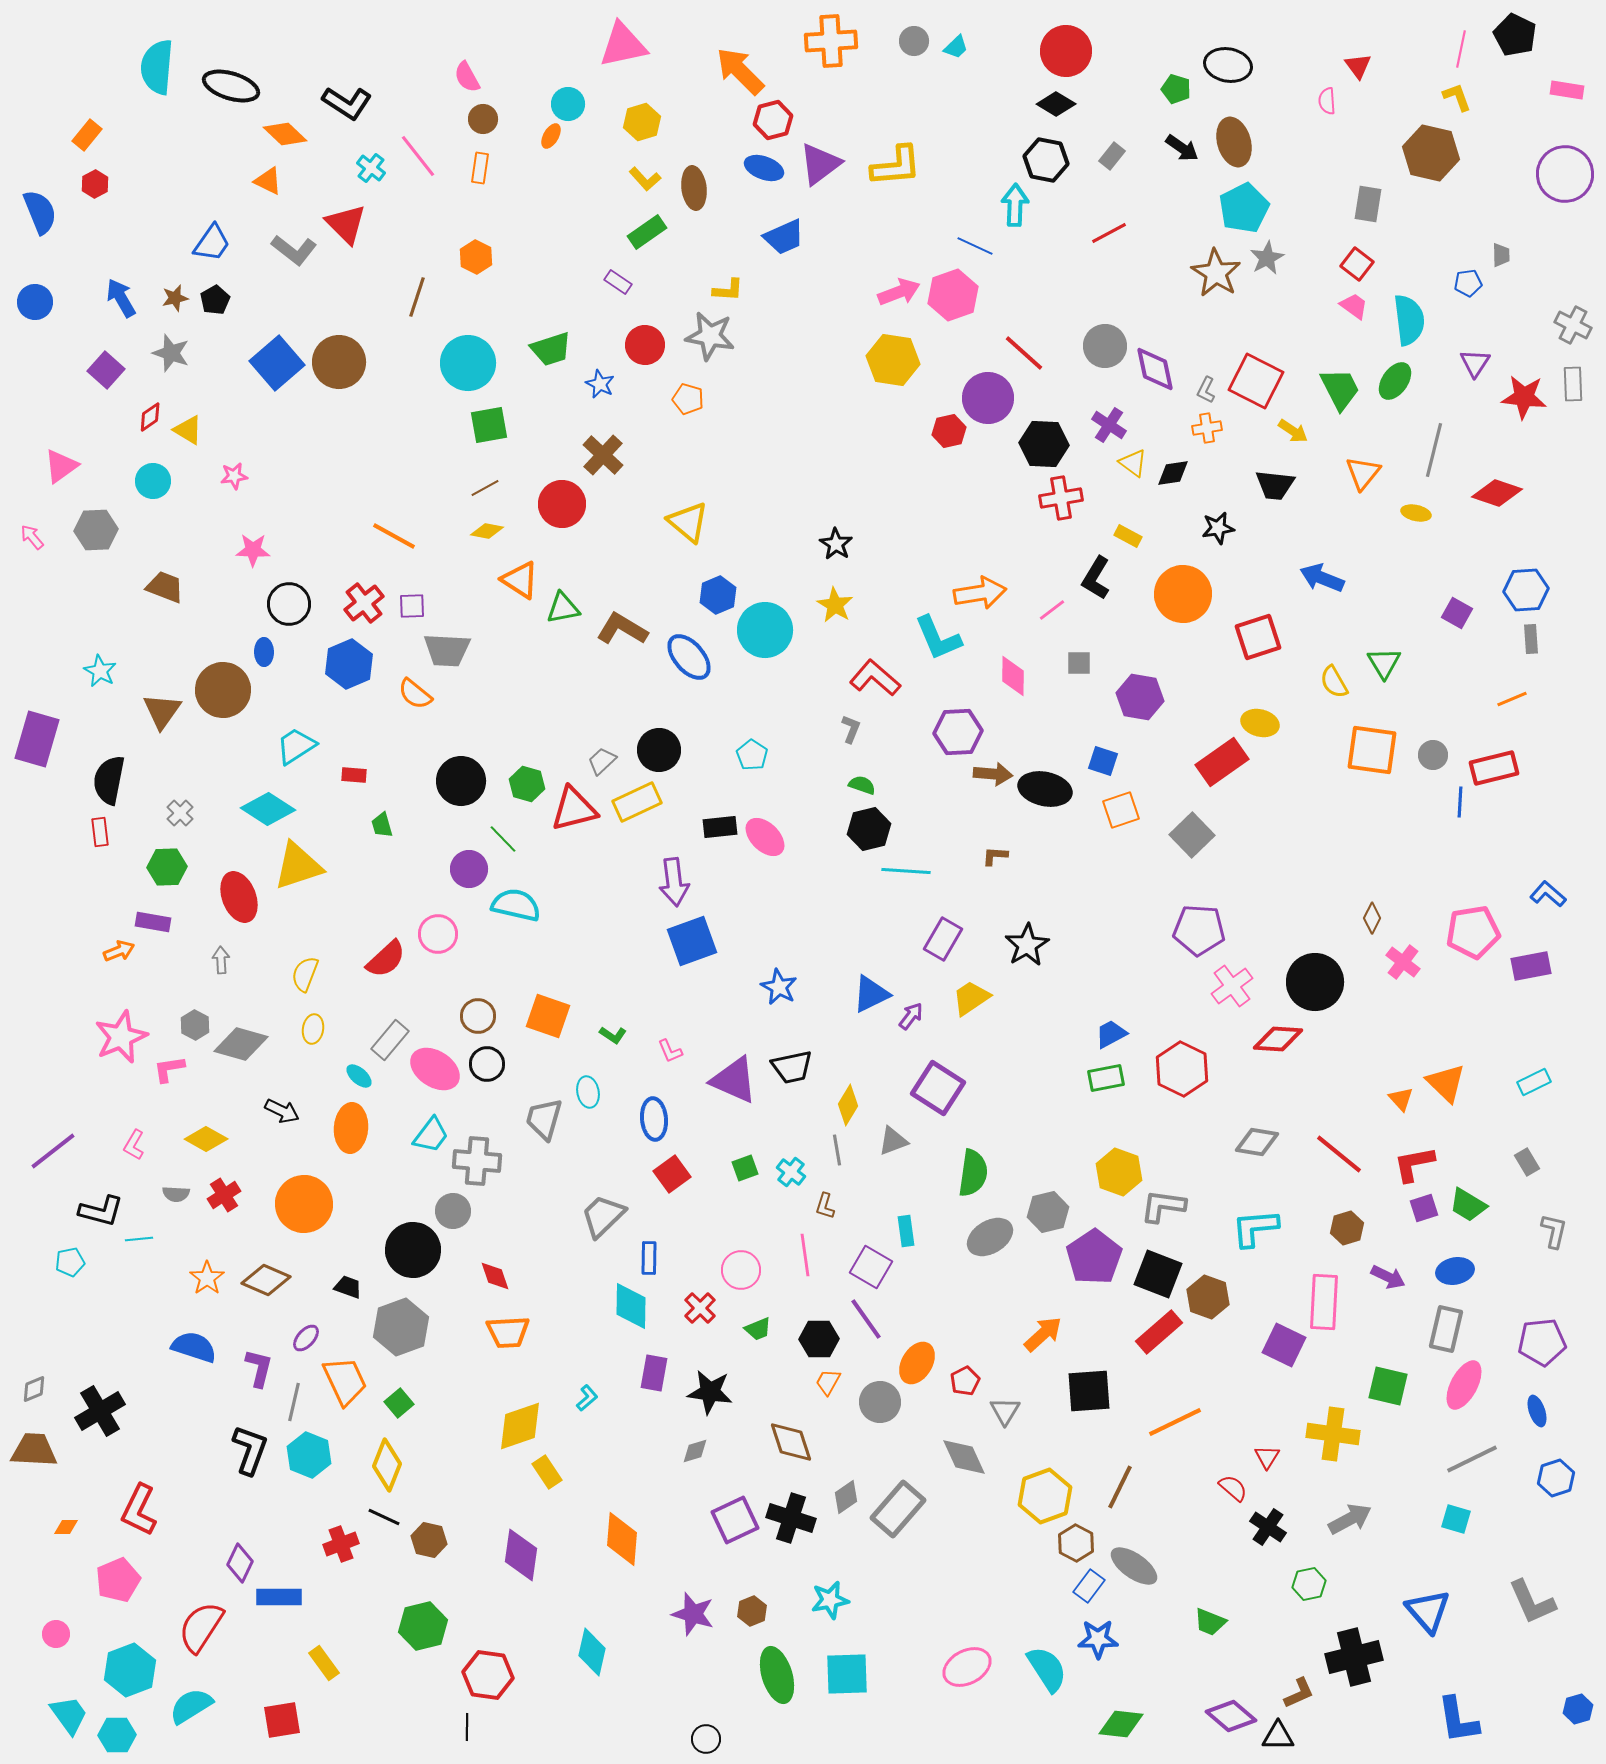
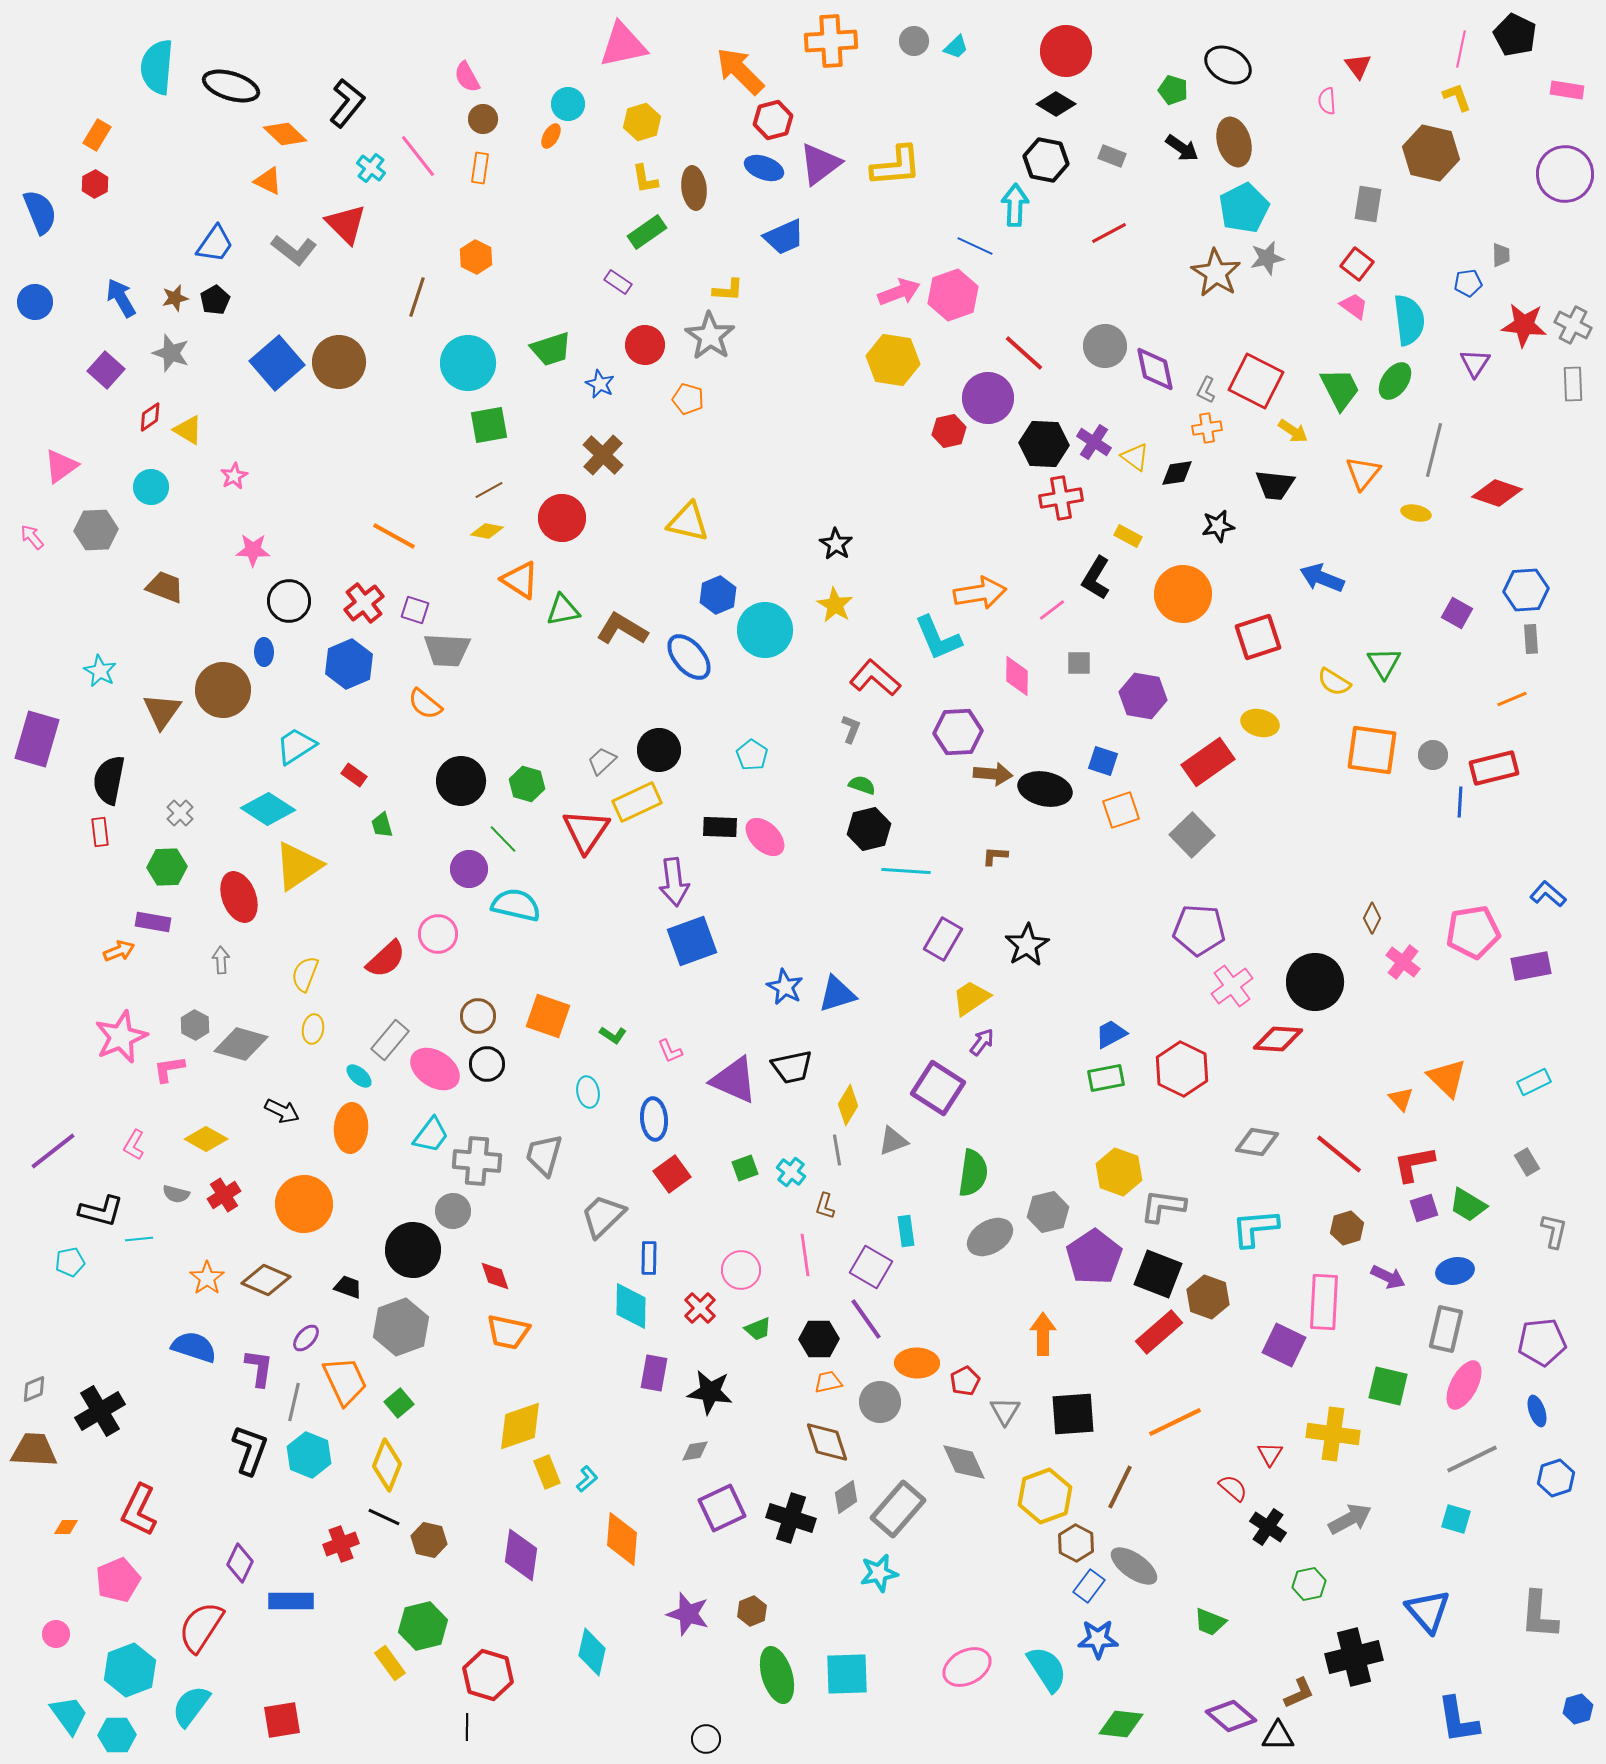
black ellipse at (1228, 65): rotated 18 degrees clockwise
green pentagon at (1176, 89): moved 3 px left, 1 px down
black L-shape at (347, 103): rotated 84 degrees counterclockwise
orange rectangle at (87, 135): moved 10 px right; rotated 8 degrees counterclockwise
gray rectangle at (1112, 156): rotated 72 degrees clockwise
yellow L-shape at (645, 179): rotated 32 degrees clockwise
blue trapezoid at (212, 243): moved 3 px right, 1 px down
gray star at (1267, 258): rotated 16 degrees clockwise
gray star at (710, 336): rotated 24 degrees clockwise
red star at (1524, 397): moved 72 px up
purple cross at (1109, 425): moved 15 px left, 17 px down
yellow triangle at (1133, 463): moved 2 px right, 6 px up
black diamond at (1173, 473): moved 4 px right
pink star at (234, 476): rotated 20 degrees counterclockwise
cyan circle at (153, 481): moved 2 px left, 6 px down
brown line at (485, 488): moved 4 px right, 2 px down
red circle at (562, 504): moved 14 px down
yellow triangle at (688, 522): rotated 27 degrees counterclockwise
black star at (1218, 528): moved 2 px up
black circle at (289, 604): moved 3 px up
purple square at (412, 606): moved 3 px right, 4 px down; rotated 20 degrees clockwise
green triangle at (563, 608): moved 2 px down
pink diamond at (1013, 676): moved 4 px right
yellow semicircle at (1334, 682): rotated 28 degrees counterclockwise
orange semicircle at (415, 694): moved 10 px right, 10 px down
purple hexagon at (1140, 697): moved 3 px right, 1 px up
red rectangle at (1222, 762): moved 14 px left
red rectangle at (354, 775): rotated 30 degrees clockwise
red triangle at (574, 809): moved 12 px right, 22 px down; rotated 42 degrees counterclockwise
black rectangle at (720, 827): rotated 8 degrees clockwise
yellow triangle at (298, 866): rotated 16 degrees counterclockwise
blue star at (779, 987): moved 6 px right
blue triangle at (871, 994): moved 34 px left; rotated 9 degrees clockwise
purple arrow at (911, 1016): moved 71 px right, 26 px down
orange triangle at (1446, 1083): moved 1 px right, 5 px up
gray trapezoid at (544, 1119): moved 36 px down
gray semicircle at (176, 1194): rotated 12 degrees clockwise
orange trapezoid at (508, 1332): rotated 15 degrees clockwise
orange arrow at (1043, 1334): rotated 48 degrees counterclockwise
orange ellipse at (917, 1363): rotated 60 degrees clockwise
purple L-shape at (259, 1368): rotated 6 degrees counterclockwise
orange trapezoid at (828, 1382): rotated 48 degrees clockwise
black square at (1089, 1391): moved 16 px left, 23 px down
cyan L-shape at (587, 1398): moved 81 px down
brown diamond at (791, 1442): moved 36 px right
gray diamond at (695, 1451): rotated 8 degrees clockwise
gray diamond at (964, 1457): moved 5 px down
red triangle at (1267, 1457): moved 3 px right, 3 px up
yellow rectangle at (547, 1472): rotated 12 degrees clockwise
purple square at (735, 1520): moved 13 px left, 12 px up
blue rectangle at (279, 1597): moved 12 px right, 4 px down
cyan star at (830, 1600): moved 49 px right, 27 px up
gray L-shape at (1532, 1602): moved 7 px right, 13 px down; rotated 28 degrees clockwise
purple star at (693, 1614): moved 5 px left
yellow rectangle at (324, 1663): moved 66 px right
red hexagon at (488, 1675): rotated 9 degrees clockwise
cyan semicircle at (191, 1706): rotated 21 degrees counterclockwise
